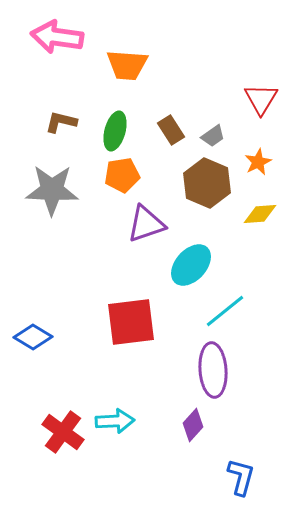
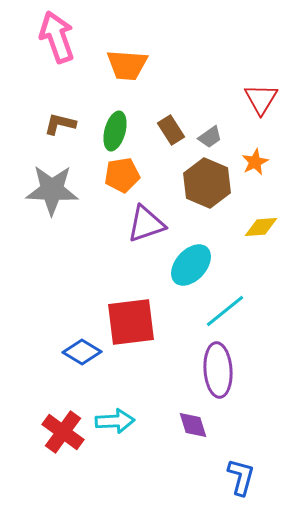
pink arrow: rotated 63 degrees clockwise
brown L-shape: moved 1 px left, 2 px down
gray trapezoid: moved 3 px left, 1 px down
orange star: moved 3 px left
yellow diamond: moved 1 px right, 13 px down
blue diamond: moved 49 px right, 15 px down
purple ellipse: moved 5 px right
purple diamond: rotated 60 degrees counterclockwise
